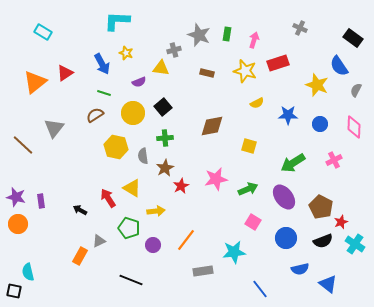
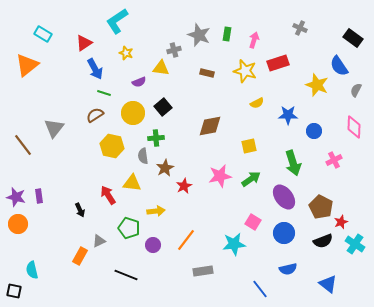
cyan L-shape at (117, 21): rotated 36 degrees counterclockwise
cyan rectangle at (43, 32): moved 2 px down
blue arrow at (102, 64): moved 7 px left, 5 px down
red triangle at (65, 73): moved 19 px right, 30 px up
orange triangle at (35, 82): moved 8 px left, 17 px up
blue circle at (320, 124): moved 6 px left, 7 px down
brown diamond at (212, 126): moved 2 px left
green cross at (165, 138): moved 9 px left
brown line at (23, 145): rotated 10 degrees clockwise
yellow square at (249, 146): rotated 28 degrees counterclockwise
yellow hexagon at (116, 147): moved 4 px left, 1 px up
green arrow at (293, 163): rotated 75 degrees counterclockwise
pink star at (216, 179): moved 4 px right, 3 px up
red star at (181, 186): moved 3 px right
yellow triangle at (132, 188): moved 5 px up; rotated 24 degrees counterclockwise
green arrow at (248, 189): moved 3 px right, 10 px up; rotated 12 degrees counterclockwise
red arrow at (108, 198): moved 3 px up
purple rectangle at (41, 201): moved 2 px left, 5 px up
black arrow at (80, 210): rotated 144 degrees counterclockwise
blue circle at (286, 238): moved 2 px left, 5 px up
cyan star at (234, 252): moved 8 px up
blue semicircle at (300, 269): moved 12 px left
cyan semicircle at (28, 272): moved 4 px right, 2 px up
black line at (131, 280): moved 5 px left, 5 px up
